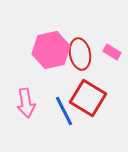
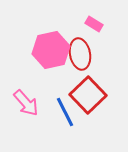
pink rectangle: moved 18 px left, 28 px up
red square: moved 3 px up; rotated 15 degrees clockwise
pink arrow: rotated 32 degrees counterclockwise
blue line: moved 1 px right, 1 px down
